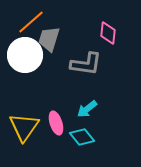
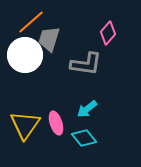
pink diamond: rotated 35 degrees clockwise
yellow triangle: moved 1 px right, 2 px up
cyan diamond: moved 2 px right, 1 px down
